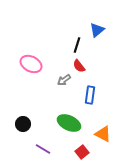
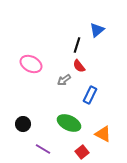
blue rectangle: rotated 18 degrees clockwise
